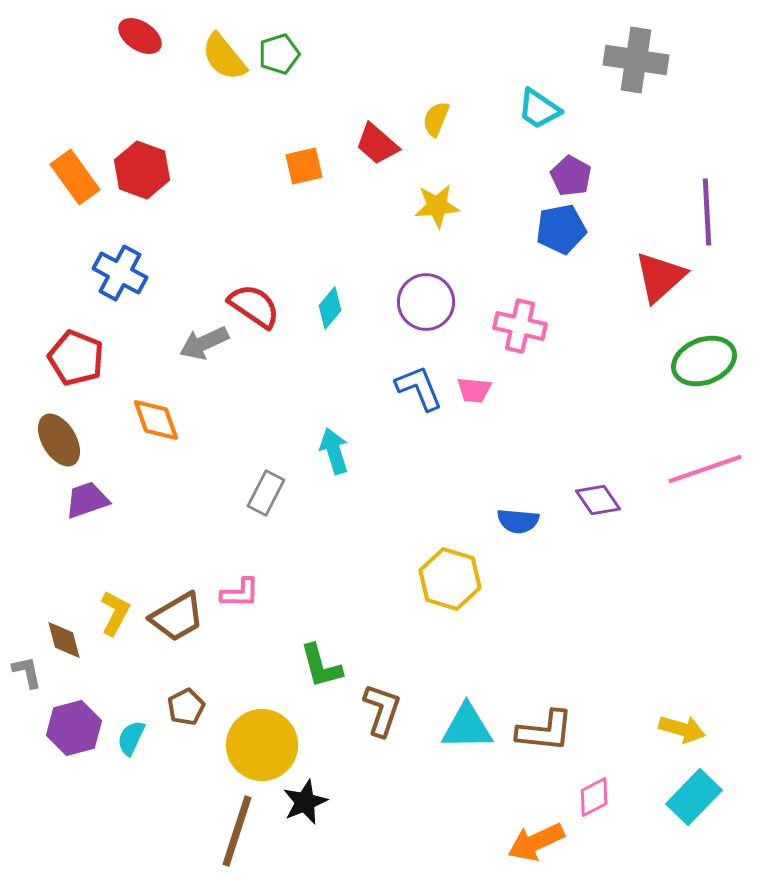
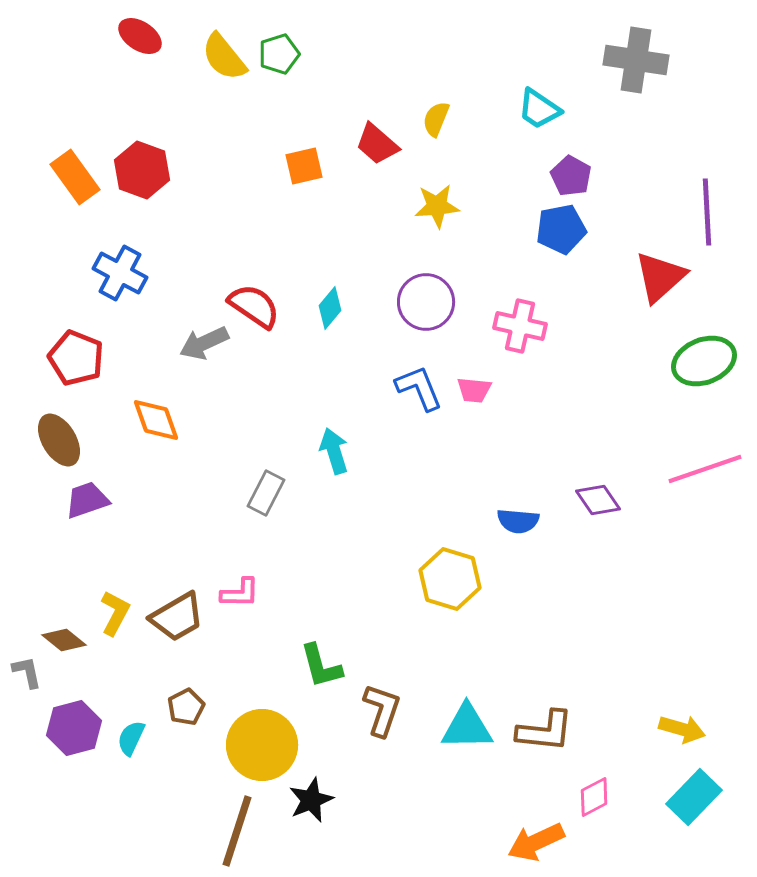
brown diamond at (64, 640): rotated 36 degrees counterclockwise
black star at (305, 802): moved 6 px right, 2 px up
